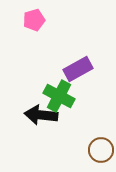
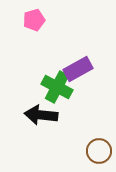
green cross: moved 2 px left, 9 px up
brown circle: moved 2 px left, 1 px down
